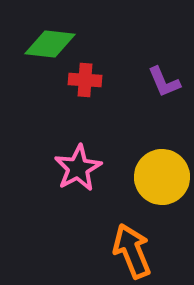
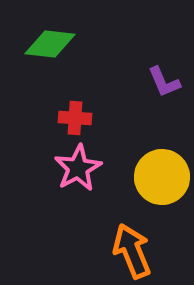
red cross: moved 10 px left, 38 px down
